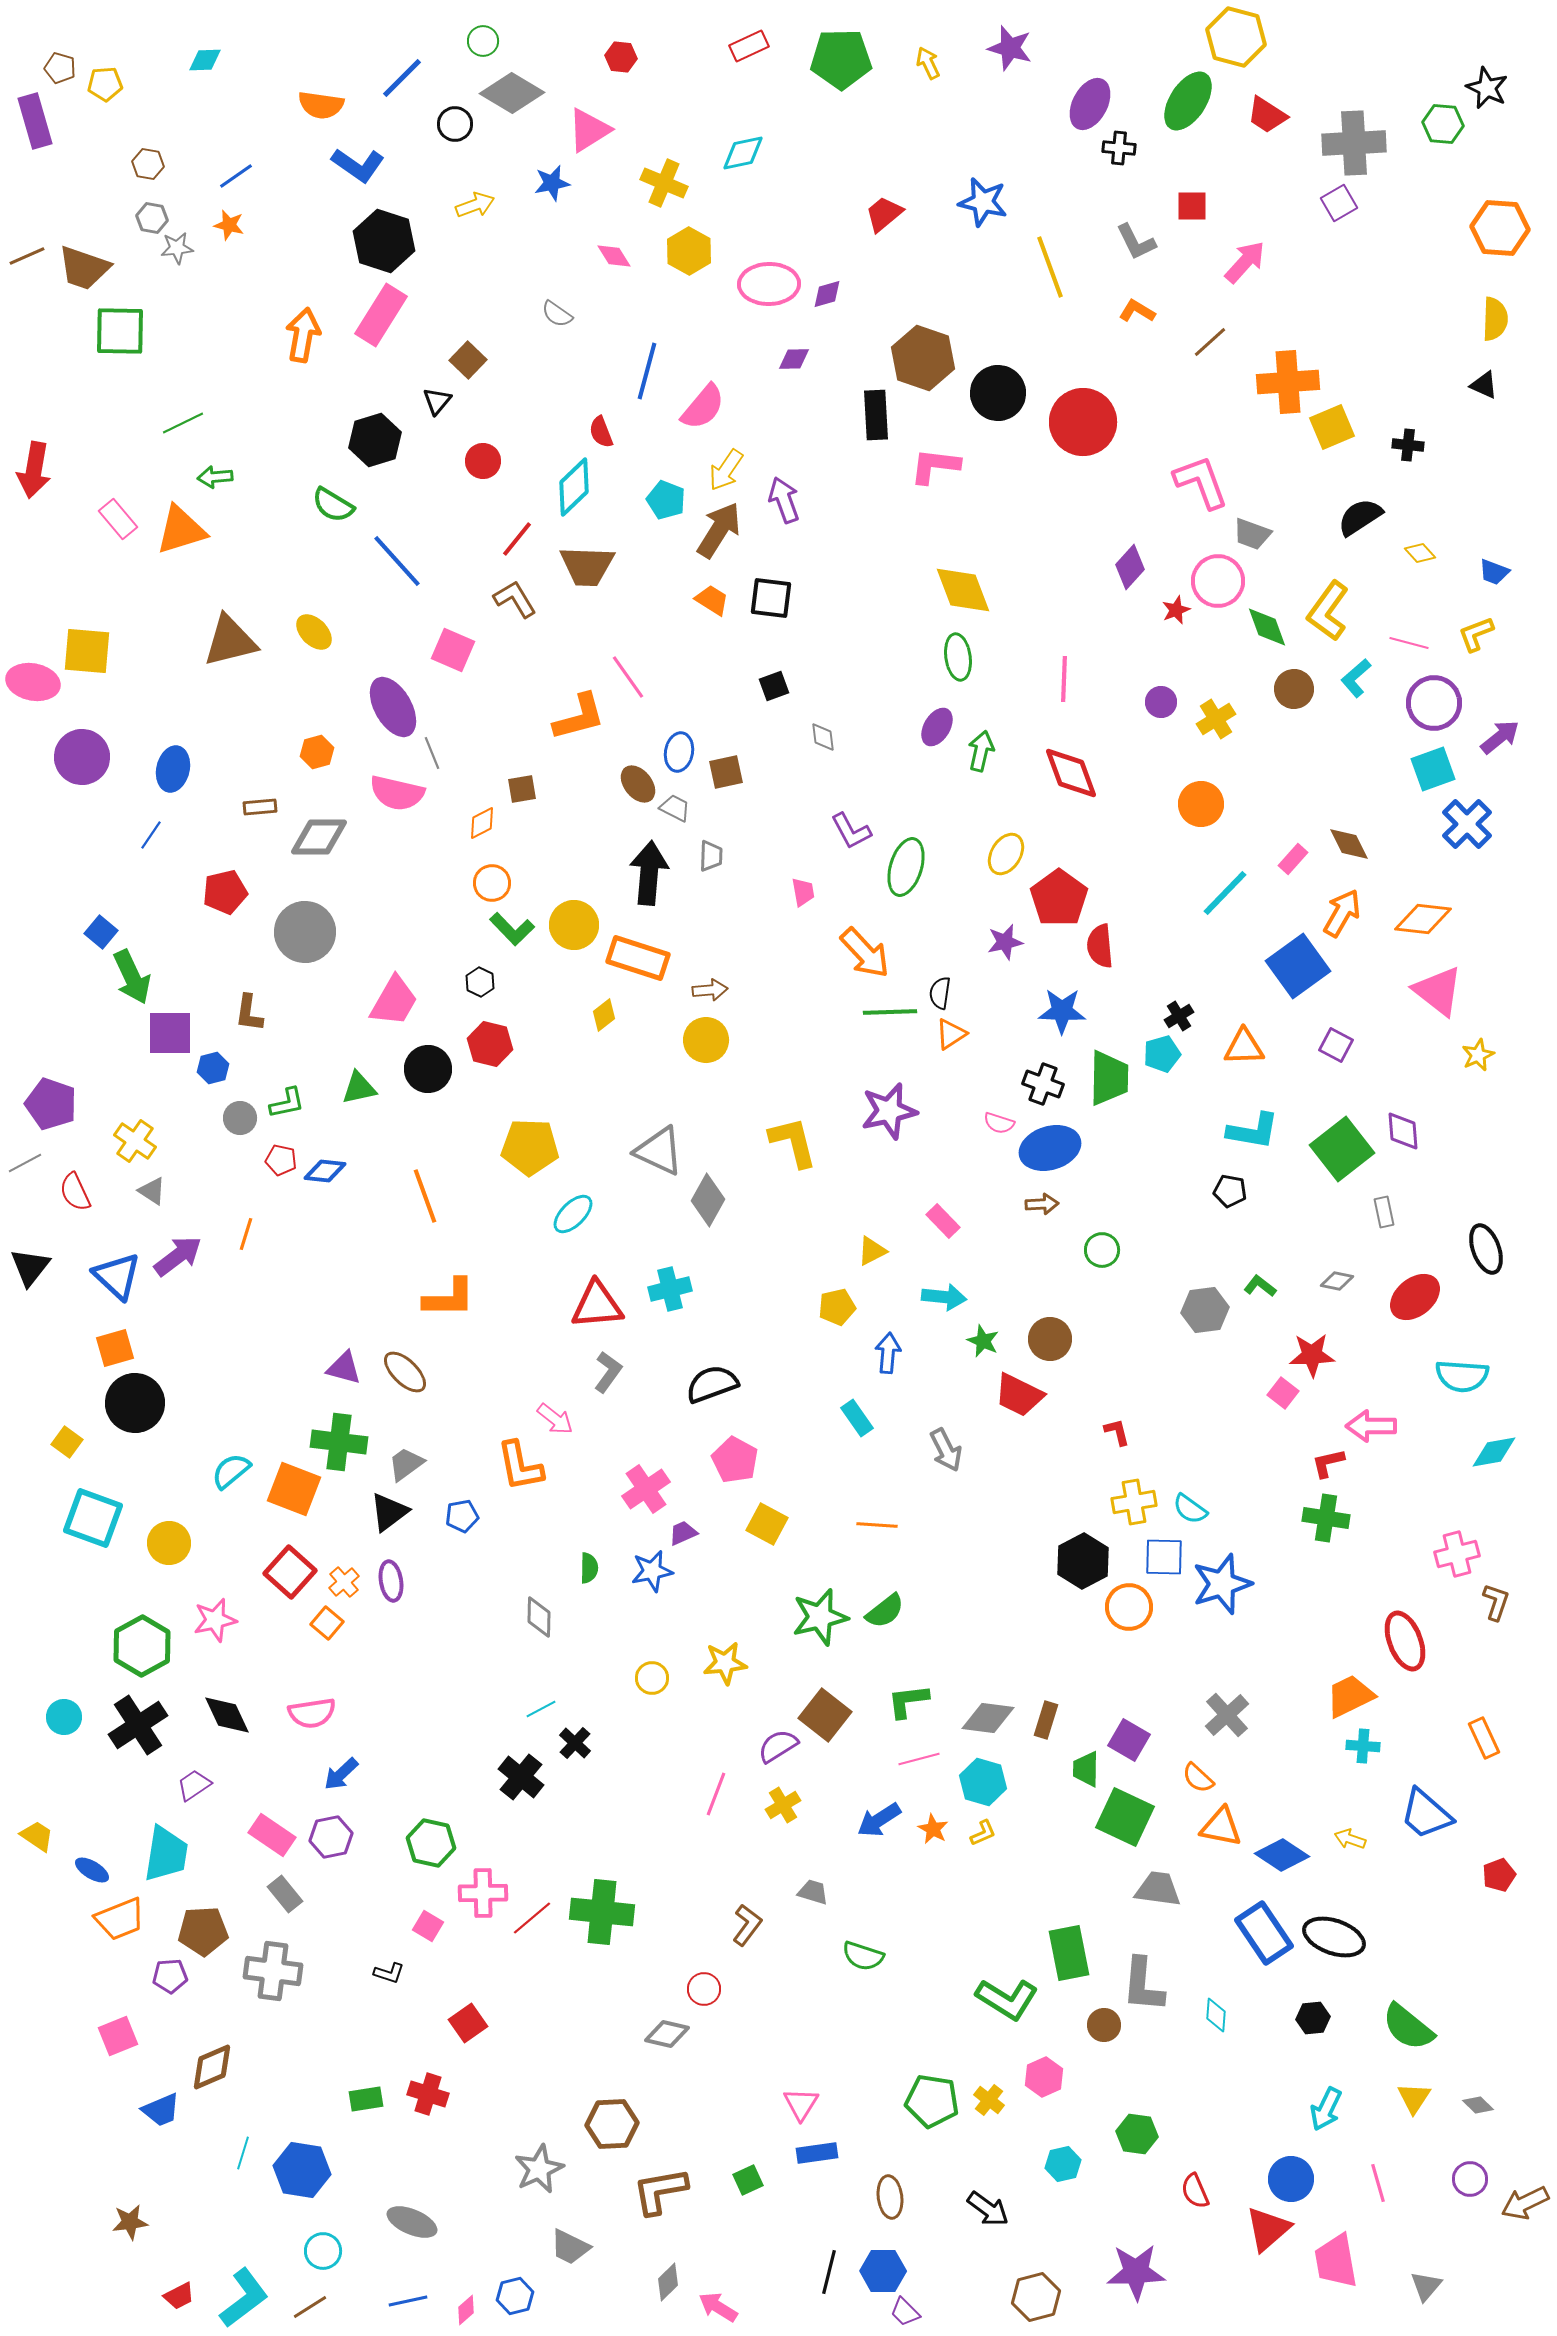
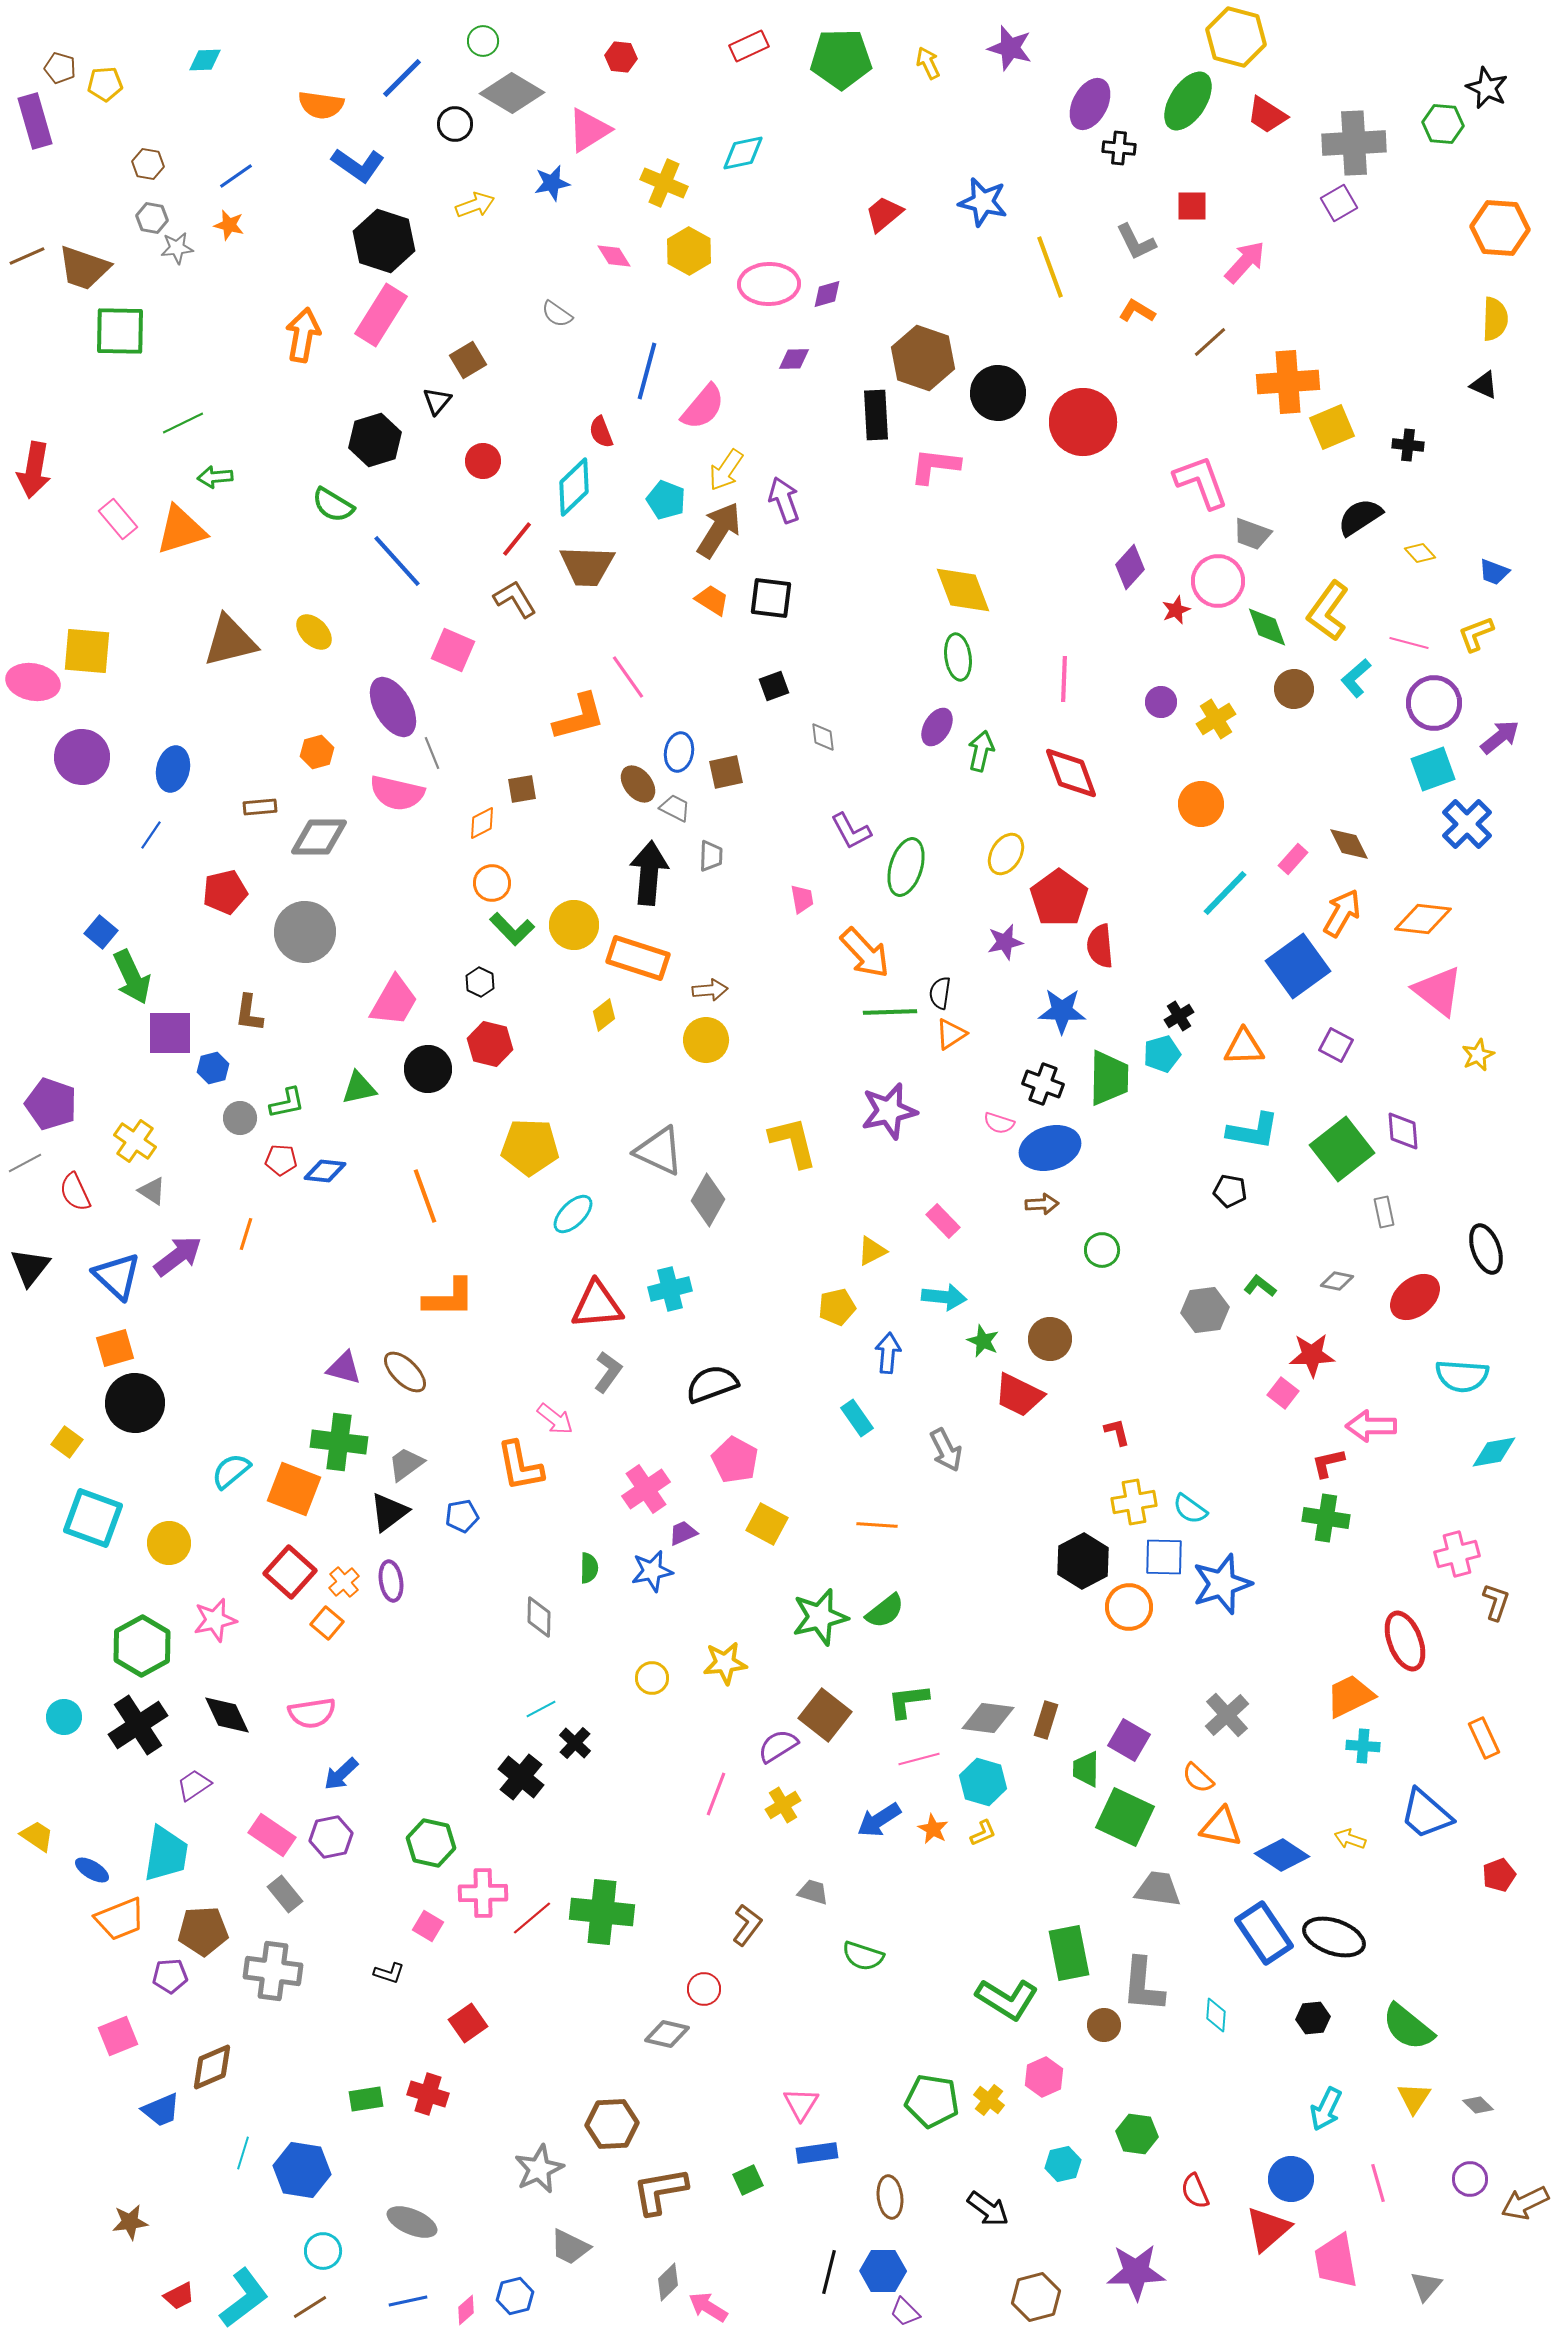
brown square at (468, 360): rotated 15 degrees clockwise
pink trapezoid at (803, 892): moved 1 px left, 7 px down
red pentagon at (281, 1160): rotated 8 degrees counterclockwise
pink arrow at (718, 2307): moved 10 px left
